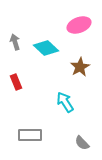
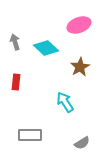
red rectangle: rotated 28 degrees clockwise
gray semicircle: rotated 77 degrees counterclockwise
